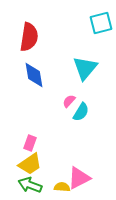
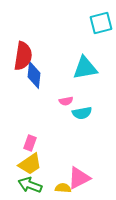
red semicircle: moved 6 px left, 19 px down
cyan triangle: rotated 40 degrees clockwise
blue diamond: rotated 16 degrees clockwise
pink semicircle: moved 3 px left; rotated 144 degrees counterclockwise
cyan semicircle: moved 1 px right, 1 px down; rotated 48 degrees clockwise
yellow semicircle: moved 1 px right, 1 px down
